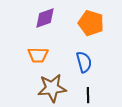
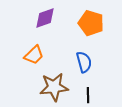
orange trapezoid: moved 4 px left; rotated 45 degrees counterclockwise
brown star: moved 2 px right, 1 px up
